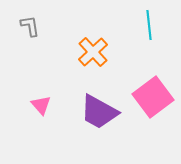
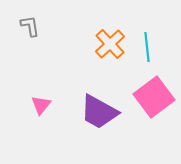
cyan line: moved 2 px left, 22 px down
orange cross: moved 17 px right, 8 px up
pink square: moved 1 px right
pink triangle: rotated 20 degrees clockwise
